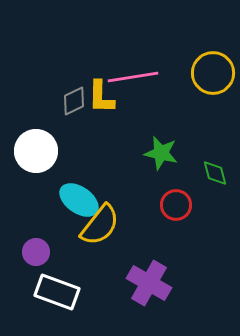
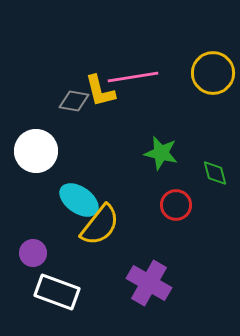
yellow L-shape: moved 1 px left, 6 px up; rotated 15 degrees counterclockwise
gray diamond: rotated 36 degrees clockwise
purple circle: moved 3 px left, 1 px down
